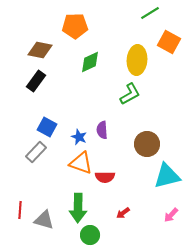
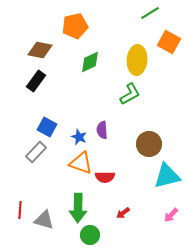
orange pentagon: rotated 10 degrees counterclockwise
brown circle: moved 2 px right
